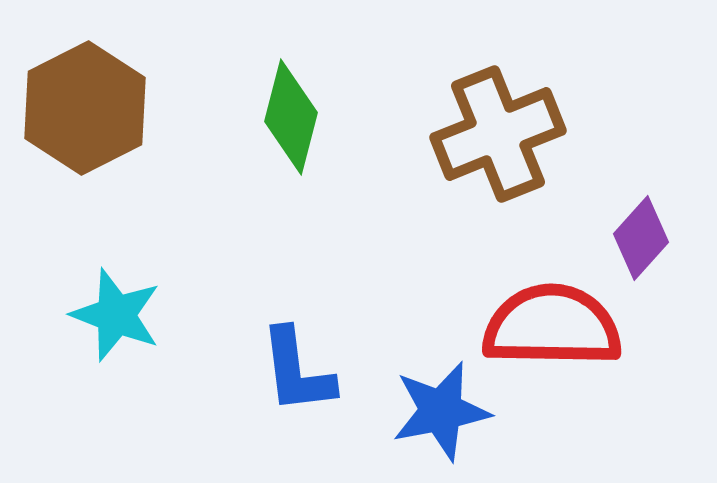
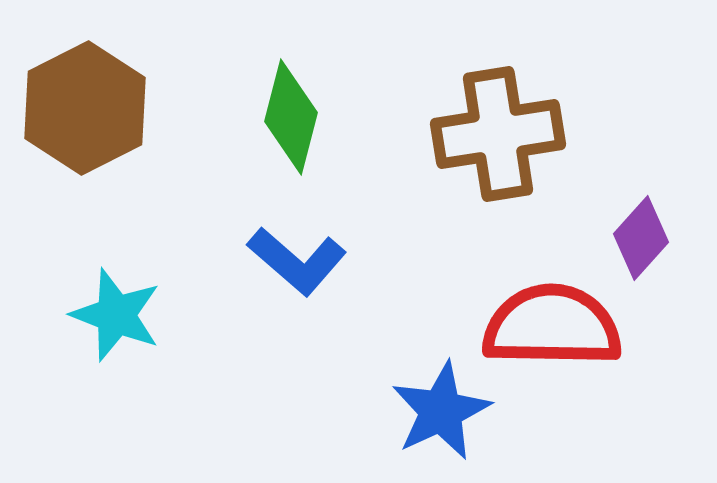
brown cross: rotated 13 degrees clockwise
blue L-shape: moved 110 px up; rotated 42 degrees counterclockwise
blue star: rotated 14 degrees counterclockwise
